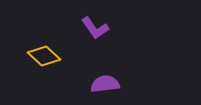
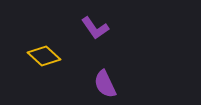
purple semicircle: rotated 108 degrees counterclockwise
